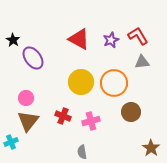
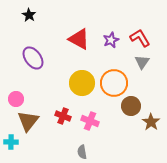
red L-shape: moved 2 px right, 2 px down
black star: moved 16 px right, 25 px up
gray triangle: rotated 49 degrees counterclockwise
yellow circle: moved 1 px right, 1 px down
pink circle: moved 10 px left, 1 px down
brown circle: moved 6 px up
pink cross: moved 1 px left; rotated 36 degrees clockwise
cyan cross: rotated 24 degrees clockwise
brown star: moved 26 px up
